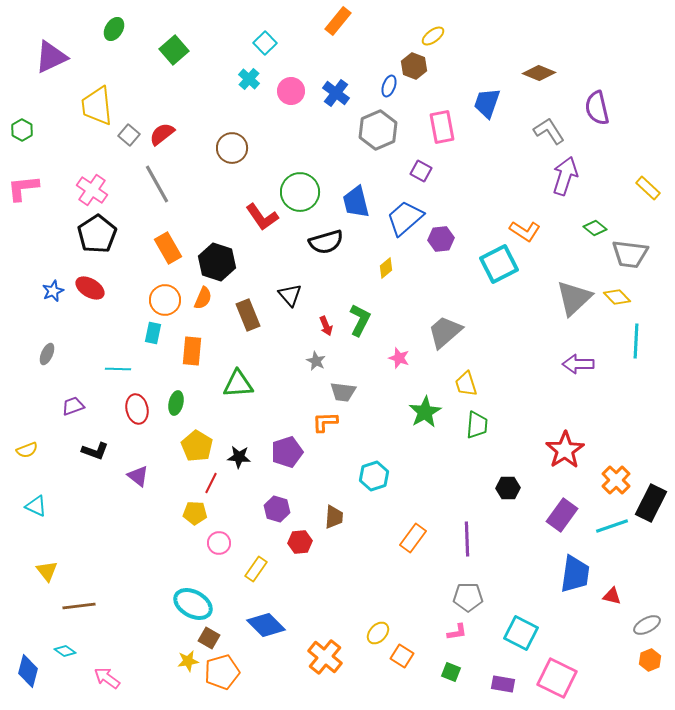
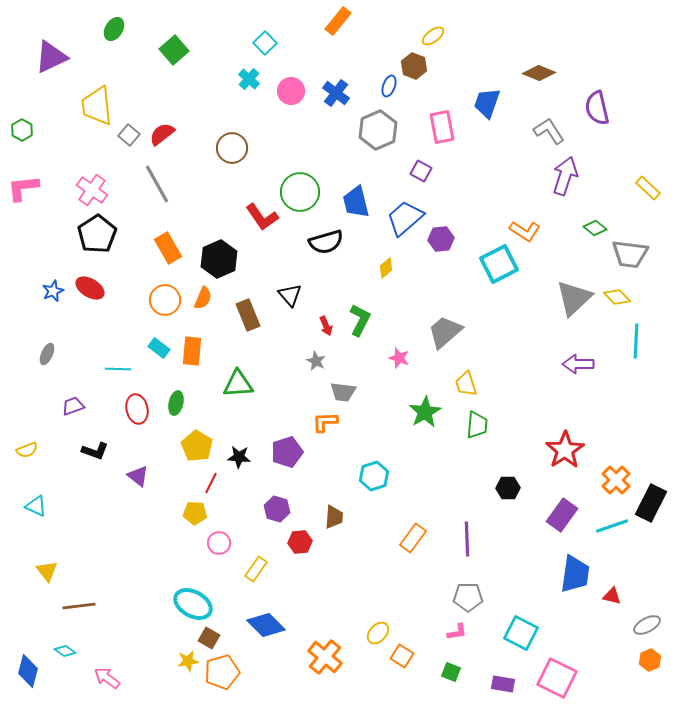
black hexagon at (217, 262): moved 2 px right, 3 px up; rotated 18 degrees clockwise
cyan rectangle at (153, 333): moved 6 px right, 15 px down; rotated 65 degrees counterclockwise
